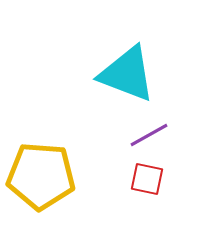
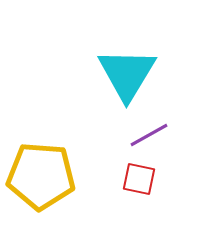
cyan triangle: rotated 40 degrees clockwise
red square: moved 8 px left
